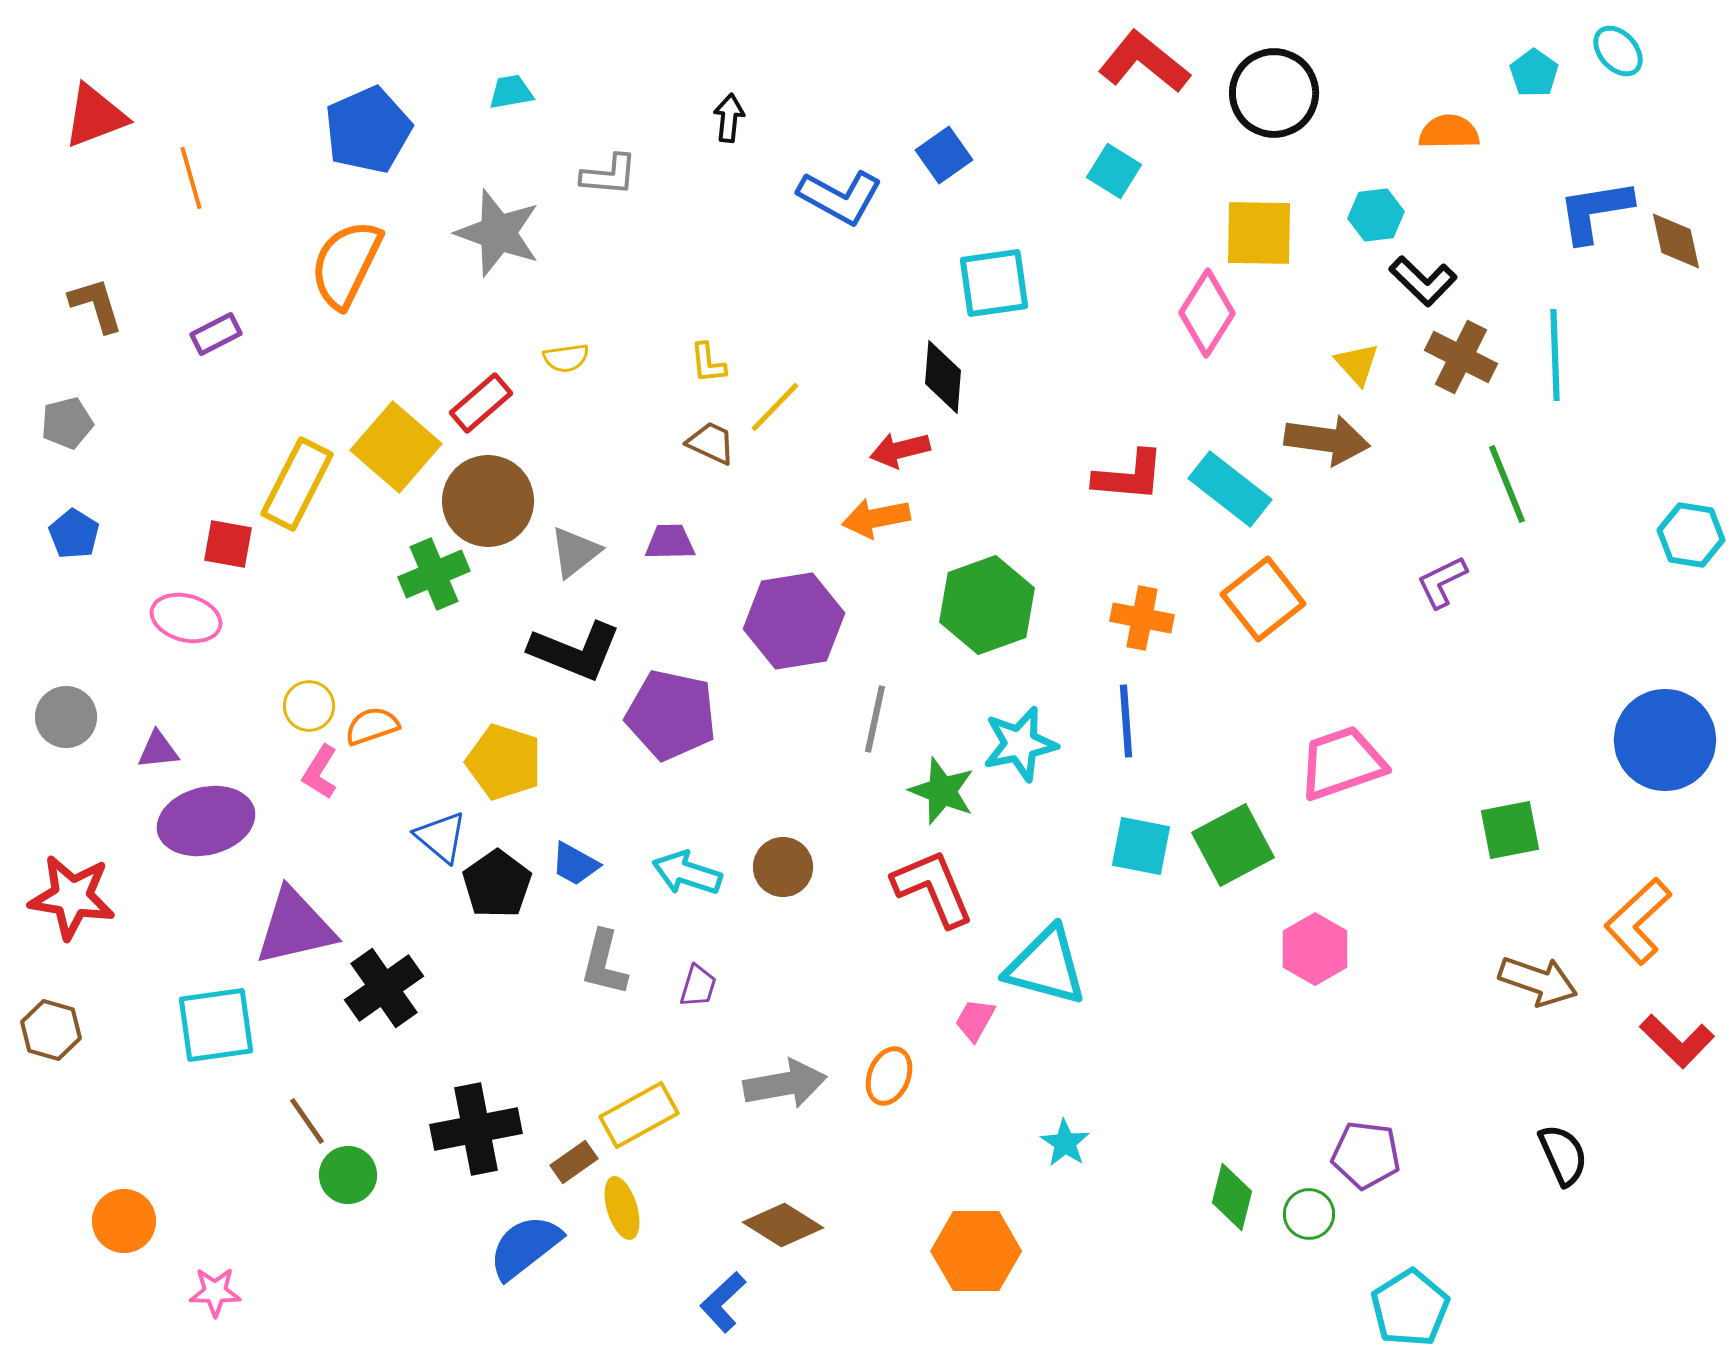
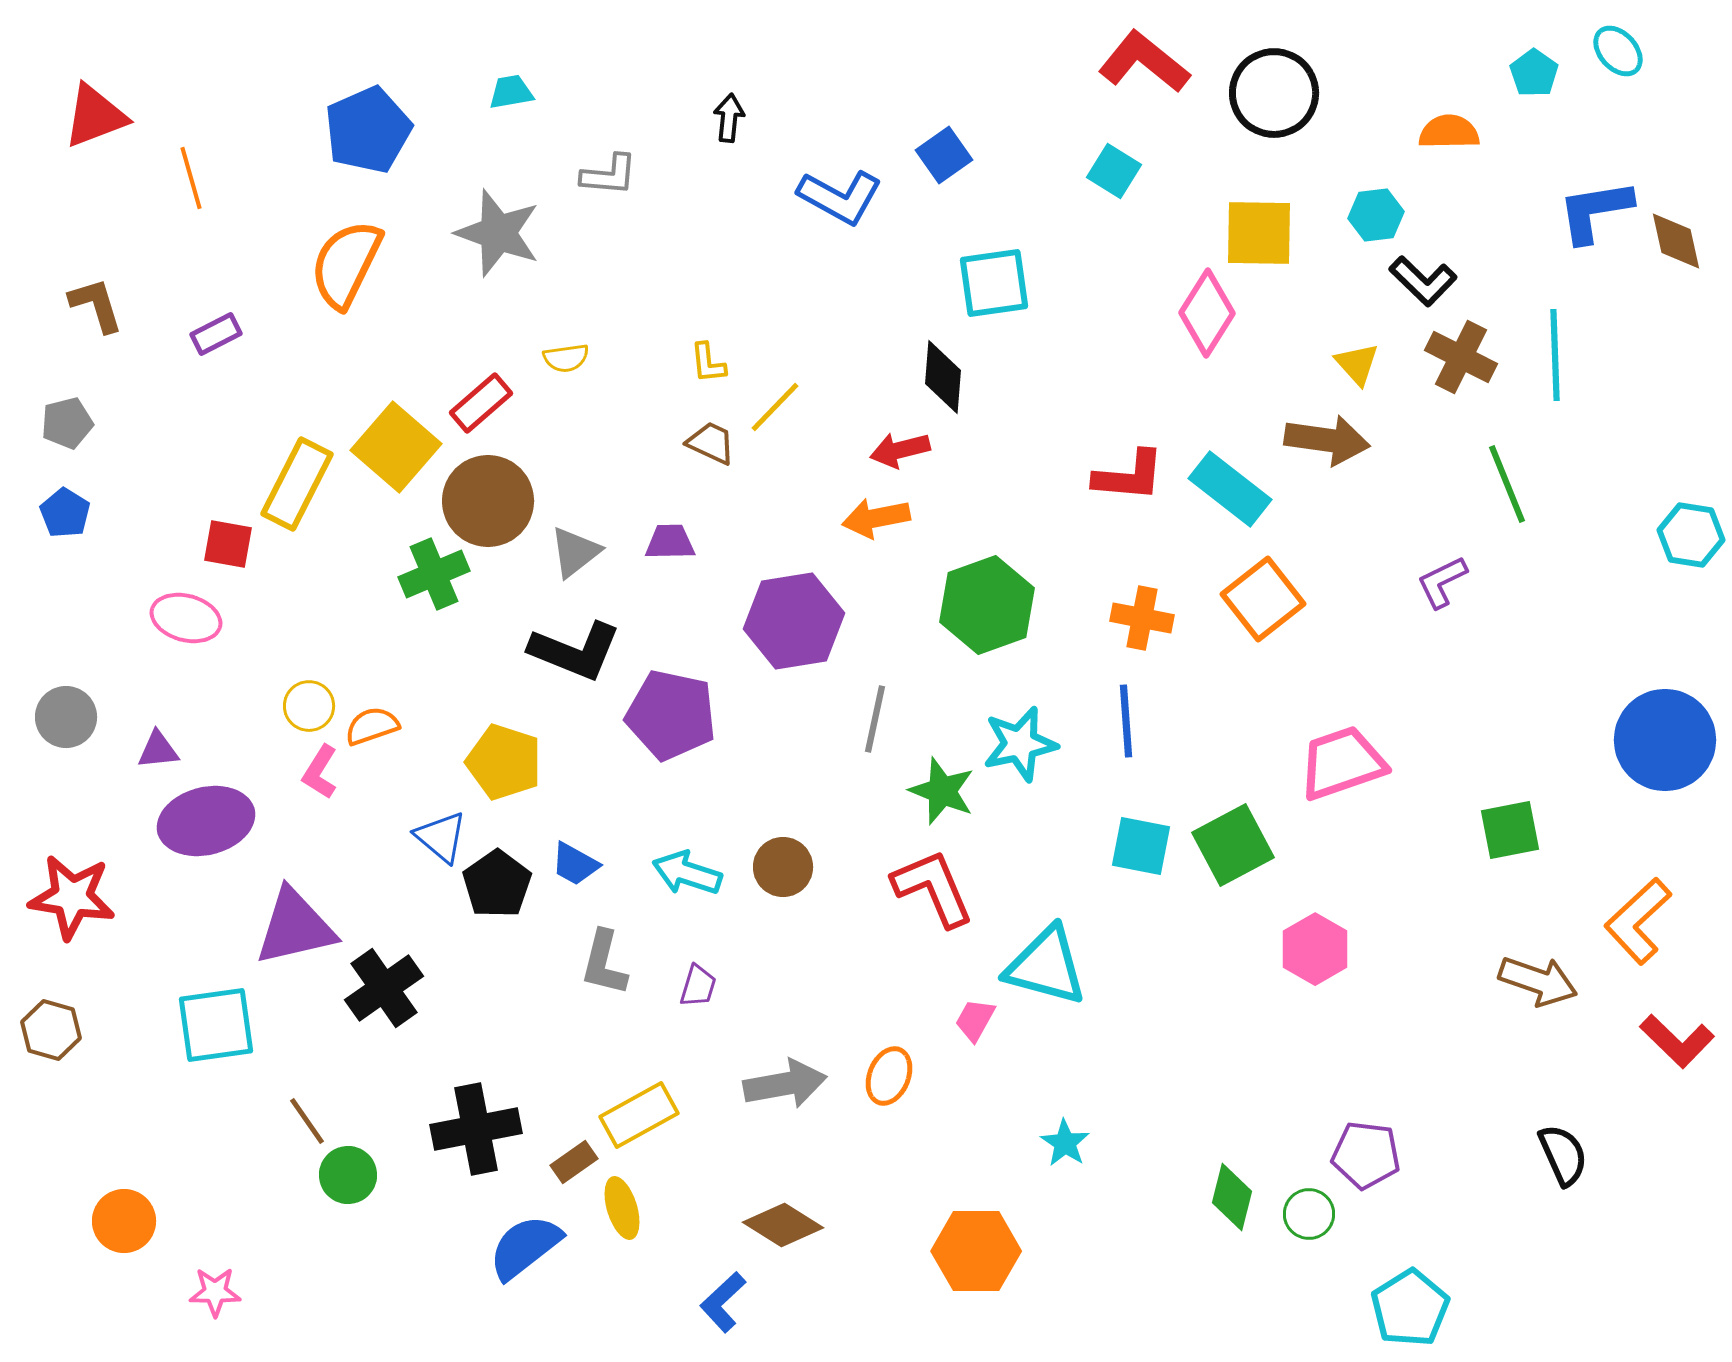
blue pentagon at (74, 534): moved 9 px left, 21 px up
